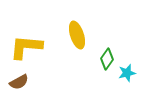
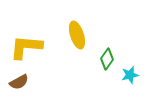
cyan star: moved 3 px right, 2 px down
